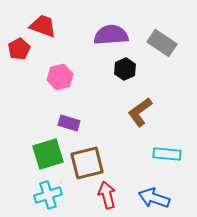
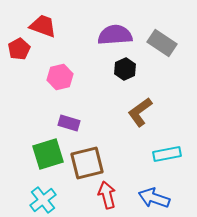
purple semicircle: moved 4 px right
cyan rectangle: rotated 16 degrees counterclockwise
cyan cross: moved 5 px left, 5 px down; rotated 20 degrees counterclockwise
